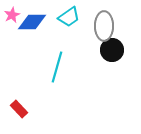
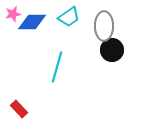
pink star: moved 1 px right, 1 px up; rotated 14 degrees clockwise
